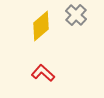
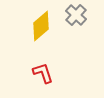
red L-shape: rotated 30 degrees clockwise
